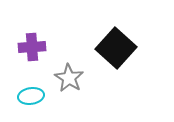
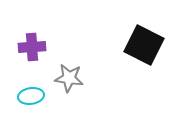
black square: moved 28 px right, 3 px up; rotated 15 degrees counterclockwise
gray star: rotated 24 degrees counterclockwise
